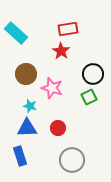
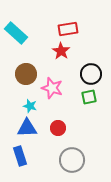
black circle: moved 2 px left
green square: rotated 14 degrees clockwise
